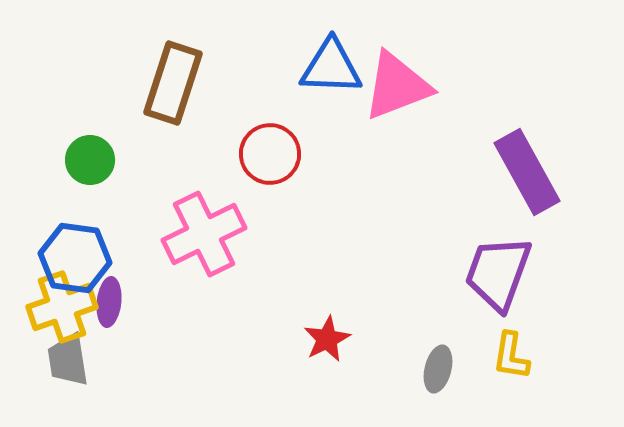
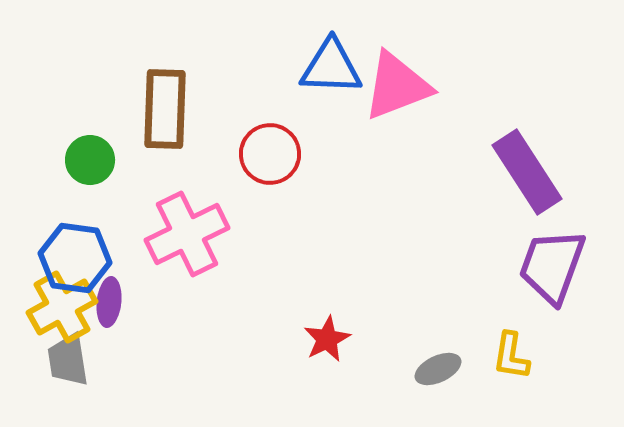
brown rectangle: moved 8 px left, 26 px down; rotated 16 degrees counterclockwise
purple rectangle: rotated 4 degrees counterclockwise
pink cross: moved 17 px left
purple trapezoid: moved 54 px right, 7 px up
yellow cross: rotated 10 degrees counterclockwise
gray ellipse: rotated 51 degrees clockwise
